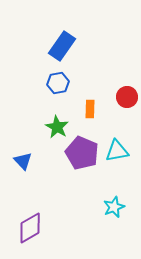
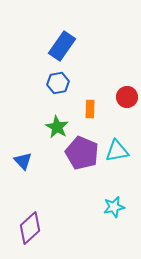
cyan star: rotated 10 degrees clockwise
purple diamond: rotated 12 degrees counterclockwise
